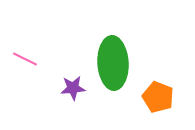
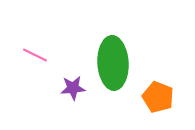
pink line: moved 10 px right, 4 px up
